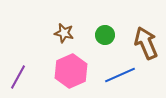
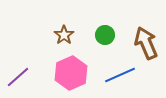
brown star: moved 2 px down; rotated 24 degrees clockwise
pink hexagon: moved 2 px down
purple line: rotated 20 degrees clockwise
